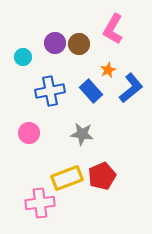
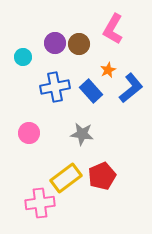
blue cross: moved 5 px right, 4 px up
yellow rectangle: moved 1 px left; rotated 16 degrees counterclockwise
